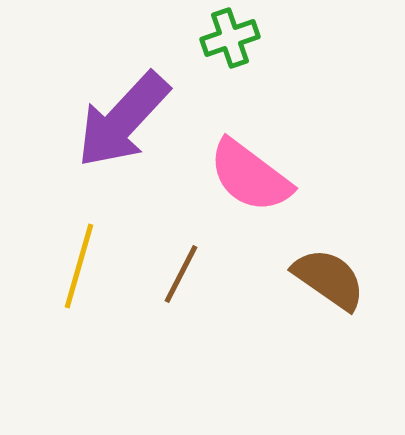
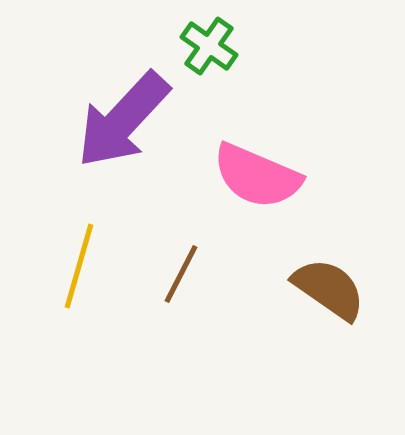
green cross: moved 21 px left, 8 px down; rotated 36 degrees counterclockwise
pink semicircle: moved 7 px right; rotated 14 degrees counterclockwise
brown semicircle: moved 10 px down
